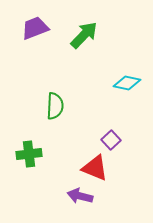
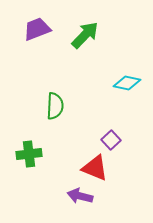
purple trapezoid: moved 2 px right, 1 px down
green arrow: moved 1 px right
